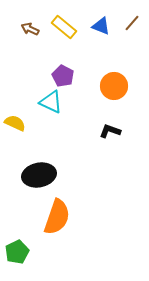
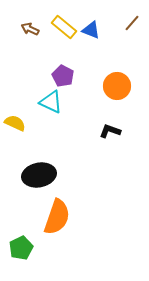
blue triangle: moved 10 px left, 4 px down
orange circle: moved 3 px right
green pentagon: moved 4 px right, 4 px up
